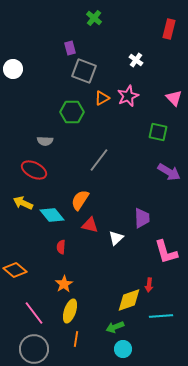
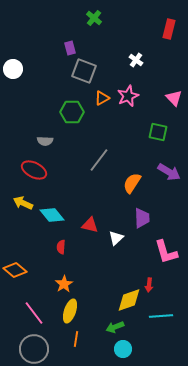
orange semicircle: moved 52 px right, 17 px up
